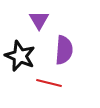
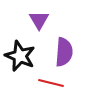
purple semicircle: moved 2 px down
red line: moved 2 px right
